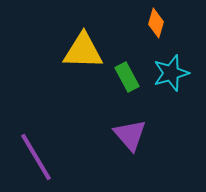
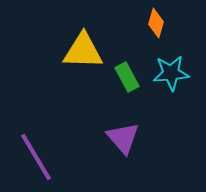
cyan star: rotated 12 degrees clockwise
purple triangle: moved 7 px left, 3 px down
